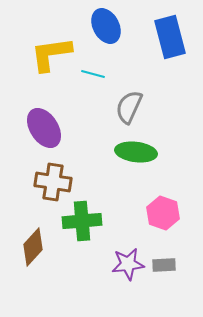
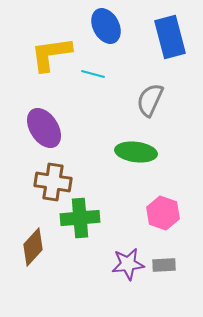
gray semicircle: moved 21 px right, 7 px up
green cross: moved 2 px left, 3 px up
